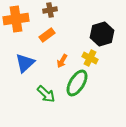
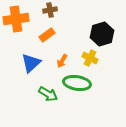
blue triangle: moved 6 px right
green ellipse: rotated 68 degrees clockwise
green arrow: moved 2 px right; rotated 12 degrees counterclockwise
